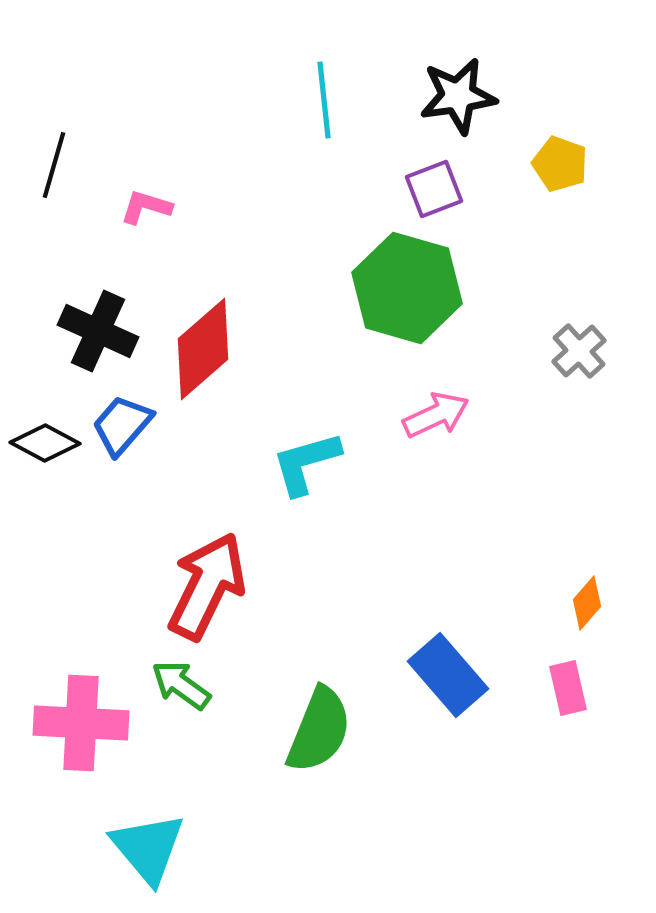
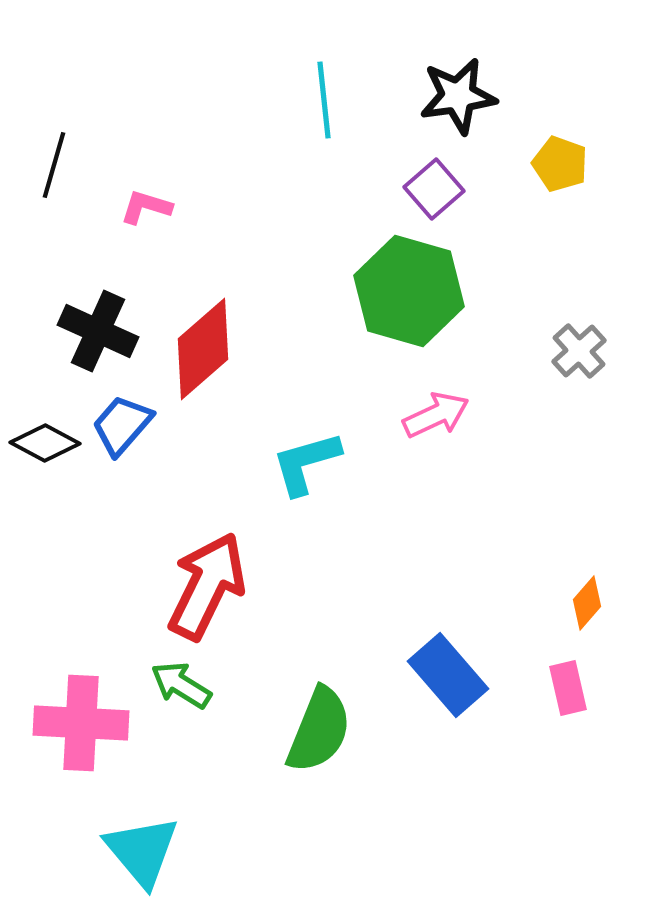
purple square: rotated 20 degrees counterclockwise
green hexagon: moved 2 px right, 3 px down
green arrow: rotated 4 degrees counterclockwise
cyan triangle: moved 6 px left, 3 px down
